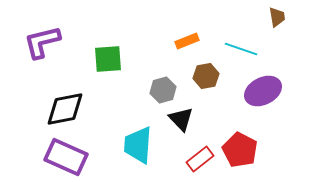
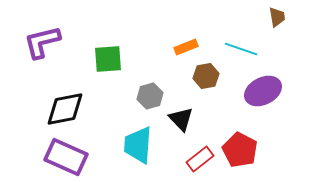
orange rectangle: moved 1 px left, 6 px down
gray hexagon: moved 13 px left, 6 px down
